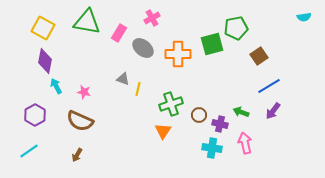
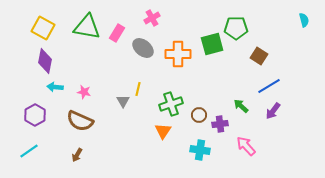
cyan semicircle: moved 3 px down; rotated 96 degrees counterclockwise
green triangle: moved 5 px down
green pentagon: rotated 10 degrees clockwise
pink rectangle: moved 2 px left
brown square: rotated 24 degrees counterclockwise
gray triangle: moved 22 px down; rotated 40 degrees clockwise
cyan arrow: moved 1 px left, 1 px down; rotated 56 degrees counterclockwise
green arrow: moved 6 px up; rotated 21 degrees clockwise
purple cross: rotated 21 degrees counterclockwise
pink arrow: moved 1 px right, 3 px down; rotated 30 degrees counterclockwise
cyan cross: moved 12 px left, 2 px down
